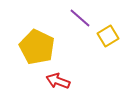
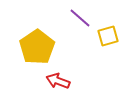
yellow square: rotated 15 degrees clockwise
yellow pentagon: rotated 12 degrees clockwise
